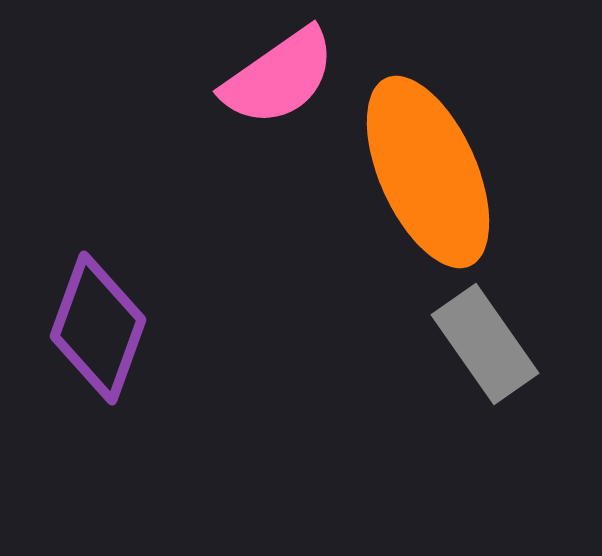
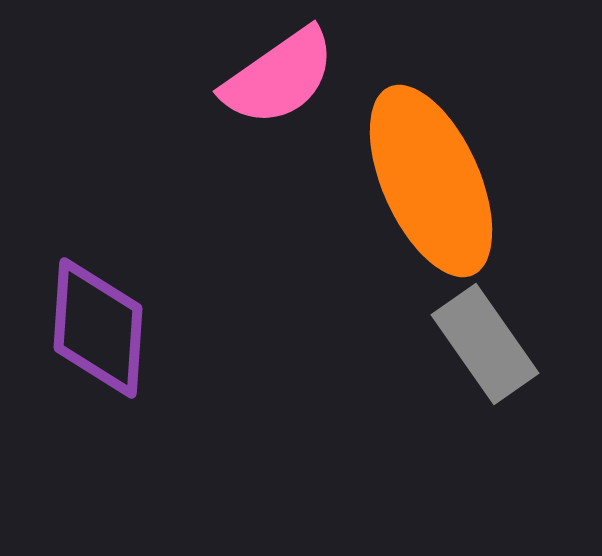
orange ellipse: moved 3 px right, 9 px down
purple diamond: rotated 16 degrees counterclockwise
